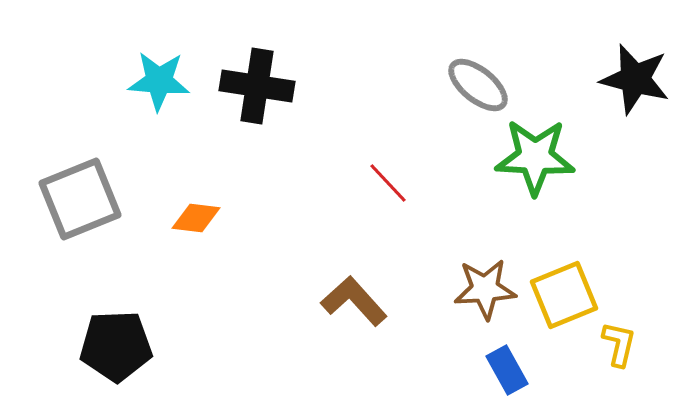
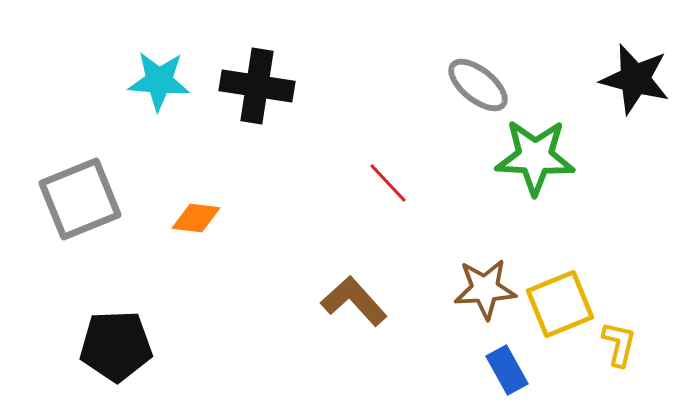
yellow square: moved 4 px left, 9 px down
